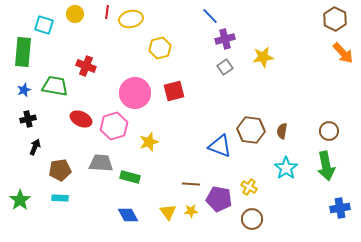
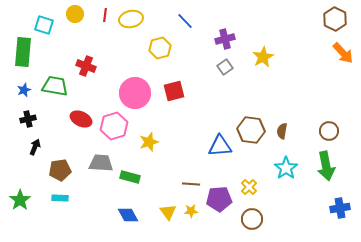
red line at (107, 12): moved 2 px left, 3 px down
blue line at (210, 16): moved 25 px left, 5 px down
yellow star at (263, 57): rotated 20 degrees counterclockwise
blue triangle at (220, 146): rotated 25 degrees counterclockwise
yellow cross at (249, 187): rotated 14 degrees clockwise
purple pentagon at (219, 199): rotated 15 degrees counterclockwise
